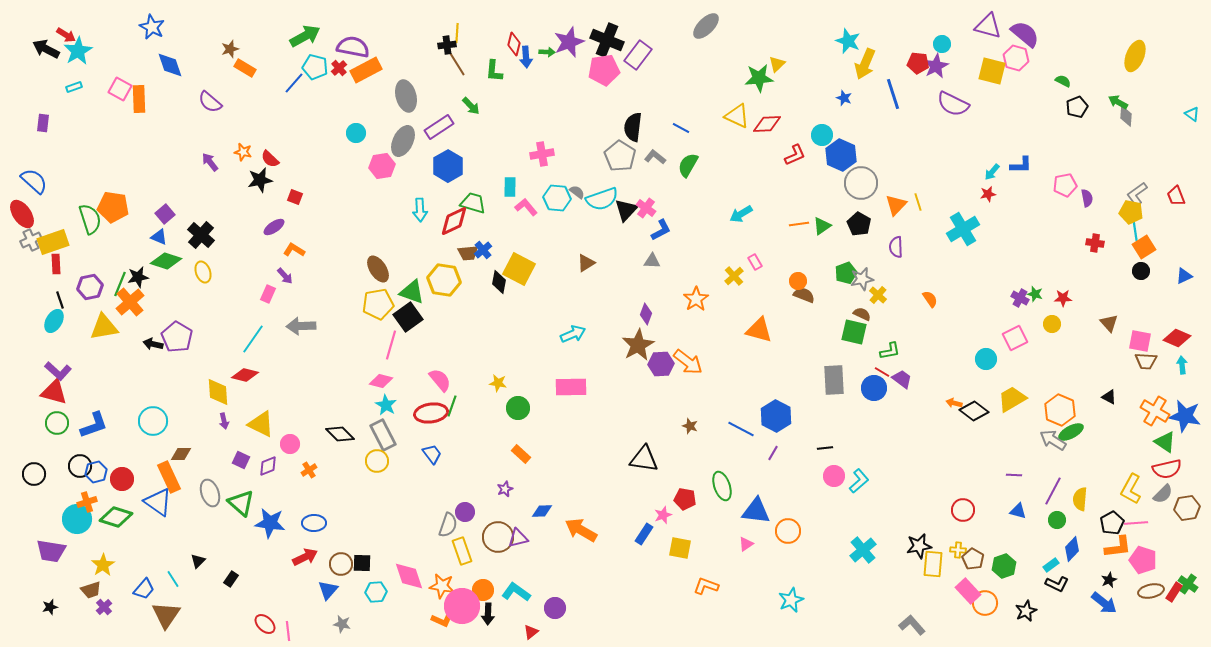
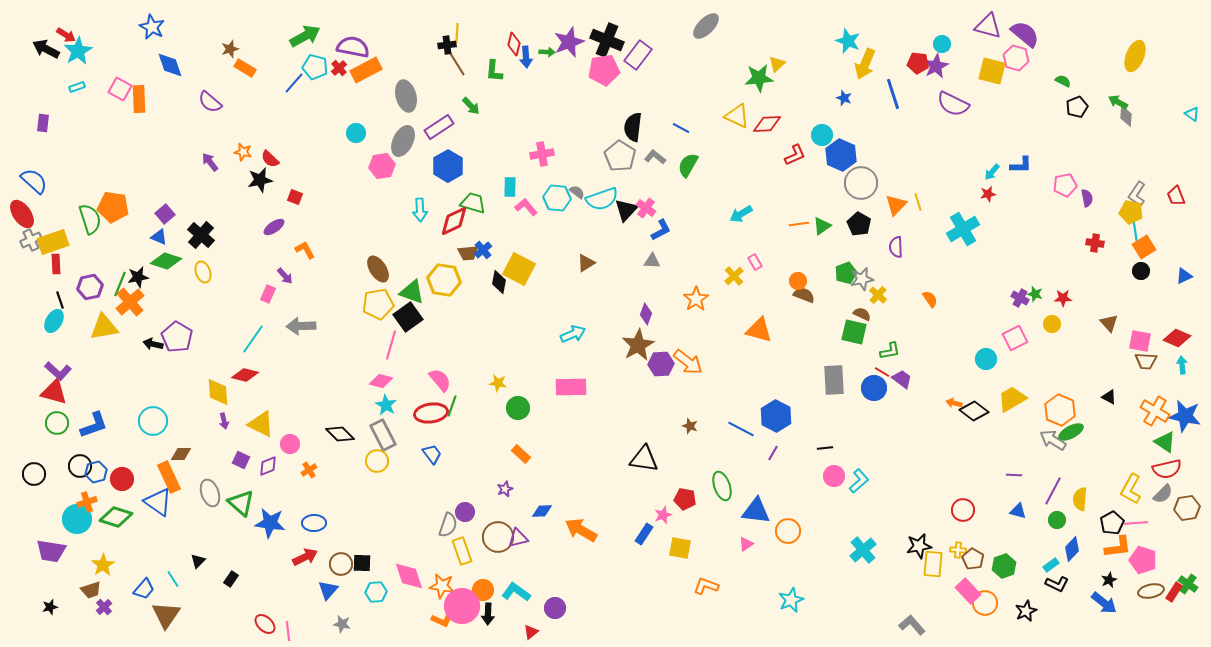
cyan rectangle at (74, 87): moved 3 px right
gray L-shape at (1137, 194): rotated 20 degrees counterclockwise
orange L-shape at (294, 250): moved 11 px right; rotated 30 degrees clockwise
